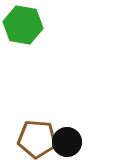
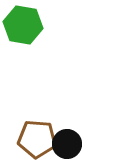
black circle: moved 2 px down
